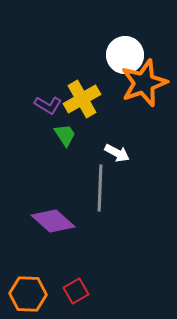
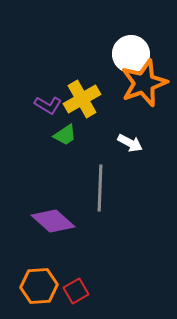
white circle: moved 6 px right, 1 px up
green trapezoid: rotated 90 degrees clockwise
white arrow: moved 13 px right, 10 px up
orange hexagon: moved 11 px right, 8 px up; rotated 6 degrees counterclockwise
